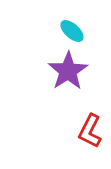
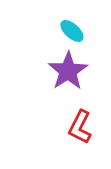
red L-shape: moved 10 px left, 4 px up
